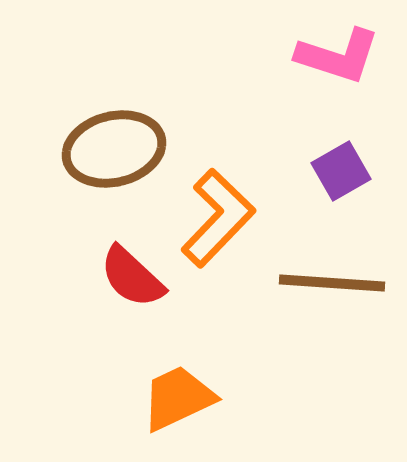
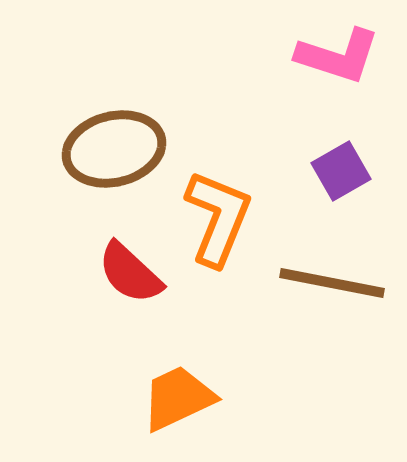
orange L-shape: rotated 22 degrees counterclockwise
red semicircle: moved 2 px left, 4 px up
brown line: rotated 7 degrees clockwise
